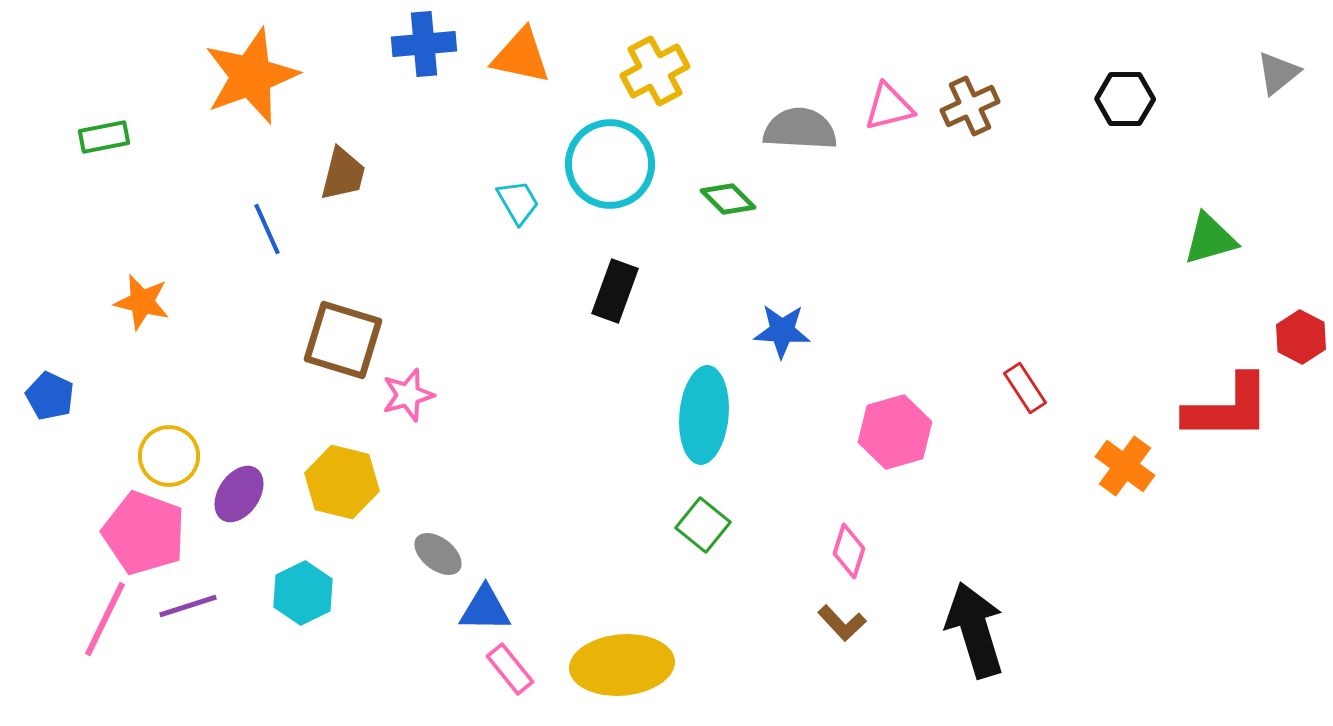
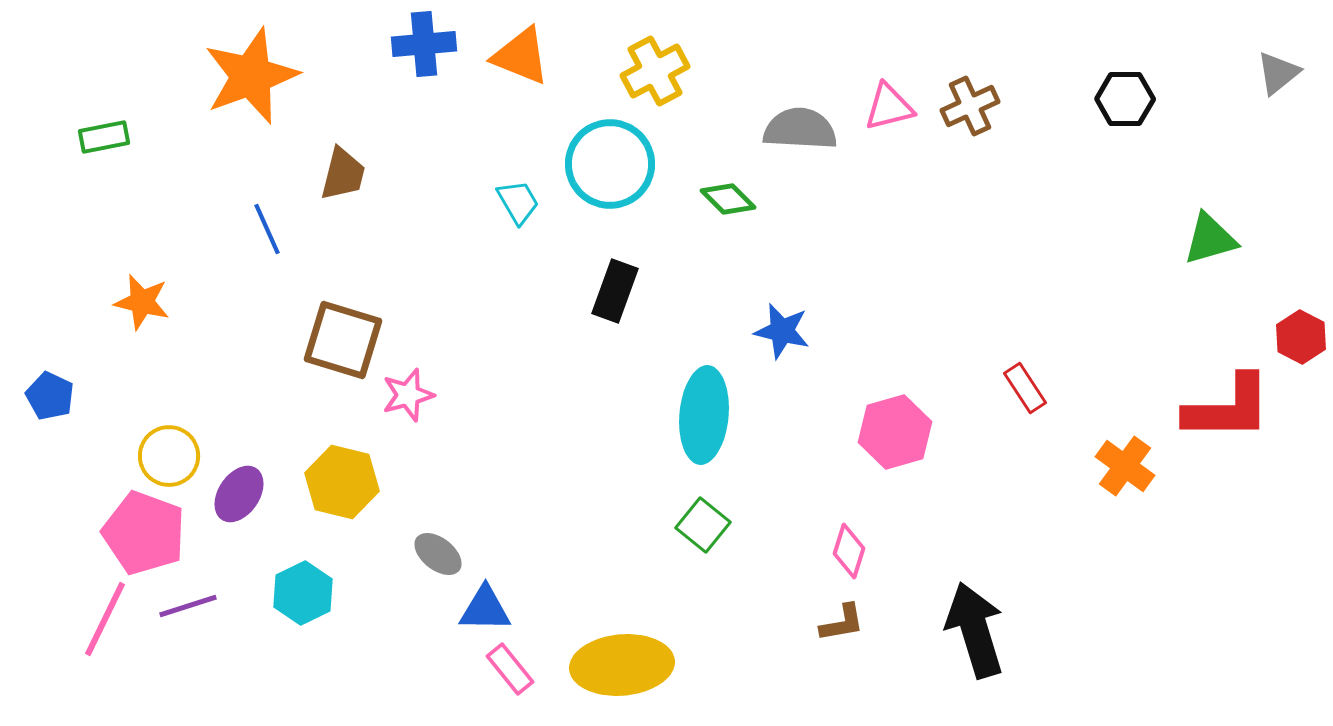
orange triangle at (521, 56): rotated 10 degrees clockwise
blue star at (782, 331): rotated 10 degrees clockwise
brown L-shape at (842, 623): rotated 57 degrees counterclockwise
